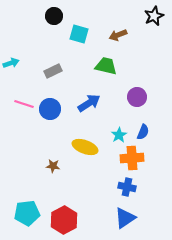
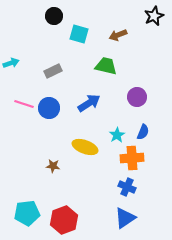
blue circle: moved 1 px left, 1 px up
cyan star: moved 2 px left
blue cross: rotated 12 degrees clockwise
red hexagon: rotated 8 degrees clockwise
